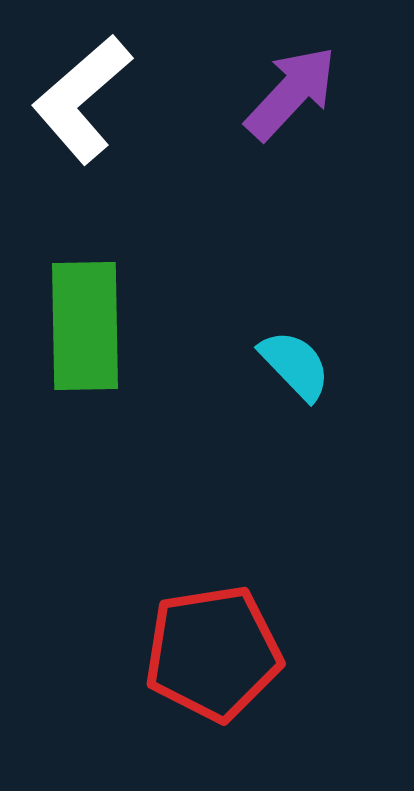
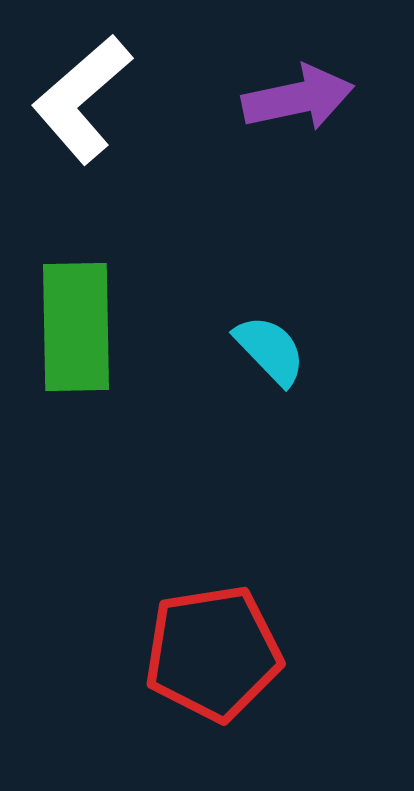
purple arrow: moved 7 px right, 5 px down; rotated 35 degrees clockwise
green rectangle: moved 9 px left, 1 px down
cyan semicircle: moved 25 px left, 15 px up
